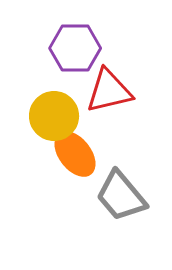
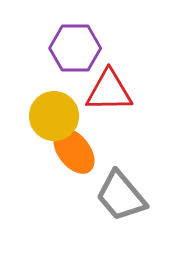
red triangle: rotated 12 degrees clockwise
orange ellipse: moved 1 px left, 3 px up
